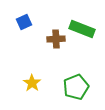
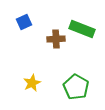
yellow star: rotated 12 degrees clockwise
green pentagon: rotated 20 degrees counterclockwise
